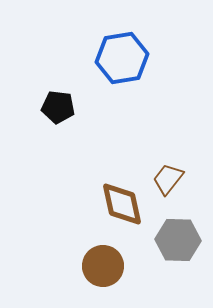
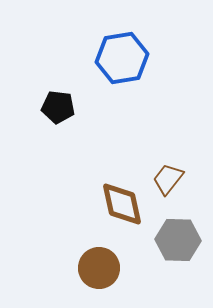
brown circle: moved 4 px left, 2 px down
